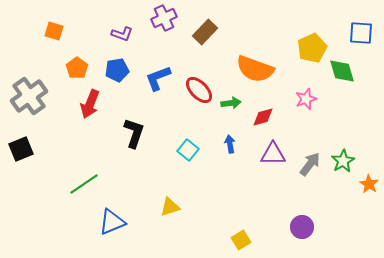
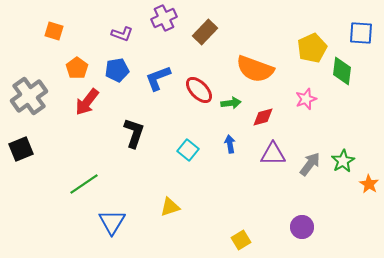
green diamond: rotated 24 degrees clockwise
red arrow: moved 3 px left, 2 px up; rotated 16 degrees clockwise
blue triangle: rotated 36 degrees counterclockwise
